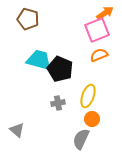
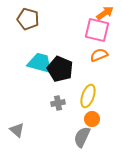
pink square: rotated 35 degrees clockwise
cyan trapezoid: moved 1 px right, 3 px down
gray semicircle: moved 1 px right, 2 px up
